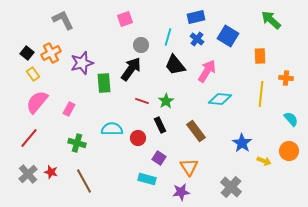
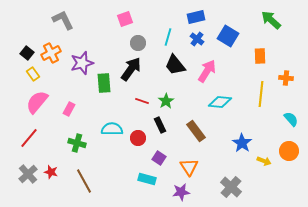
gray circle at (141, 45): moved 3 px left, 2 px up
cyan diamond at (220, 99): moved 3 px down
